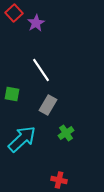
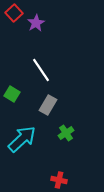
green square: rotated 21 degrees clockwise
